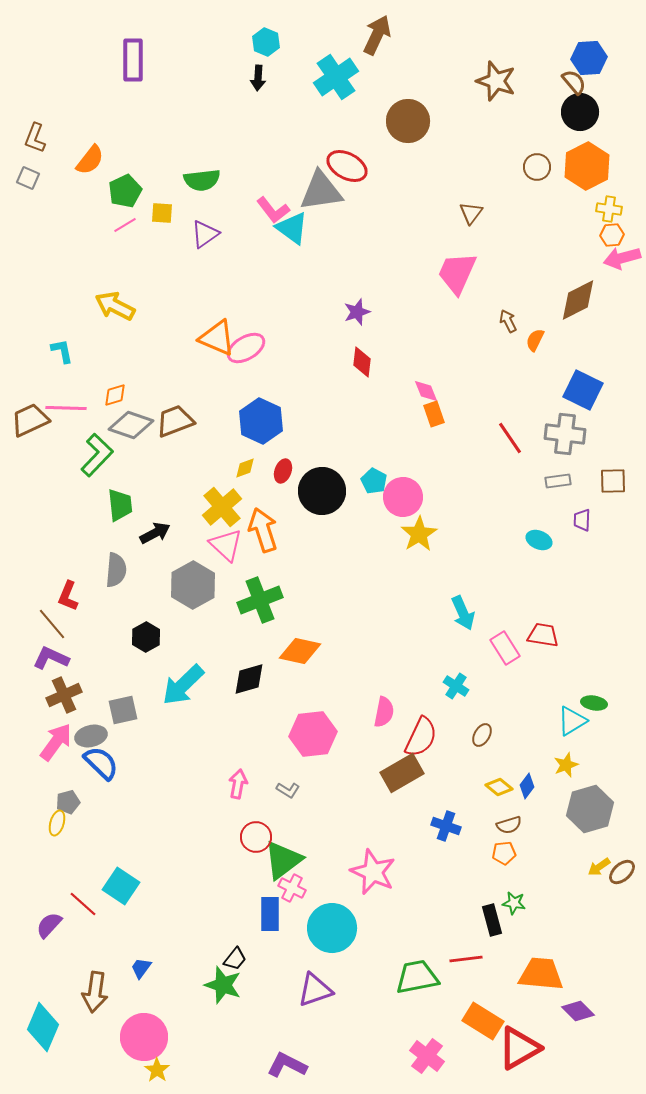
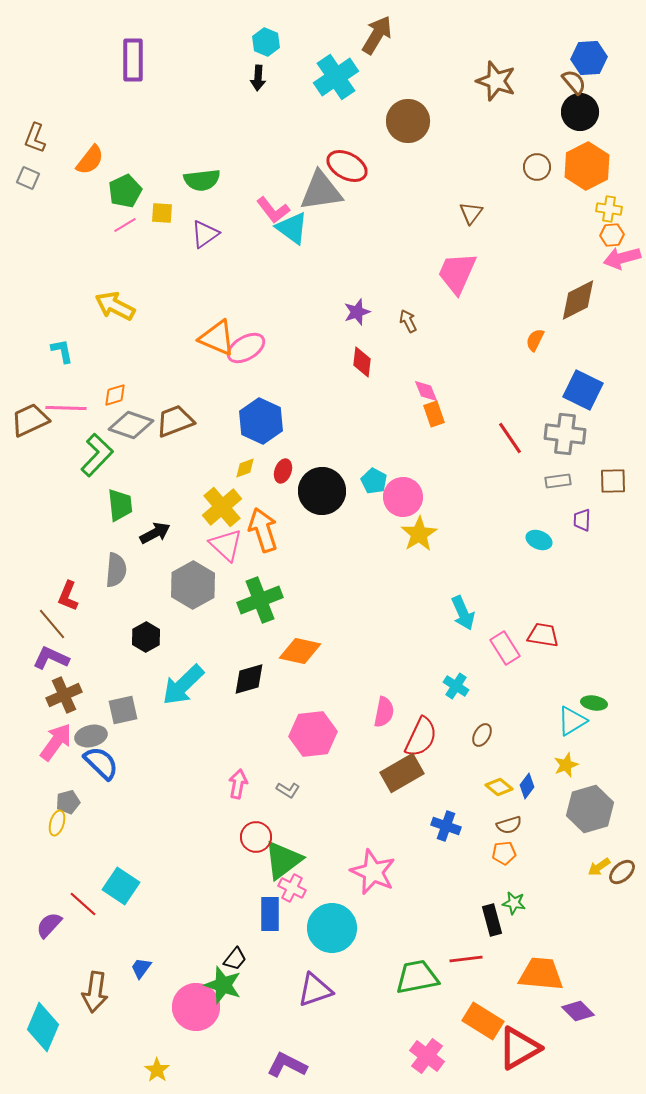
brown arrow at (377, 35): rotated 6 degrees clockwise
brown arrow at (508, 321): moved 100 px left
pink circle at (144, 1037): moved 52 px right, 30 px up
